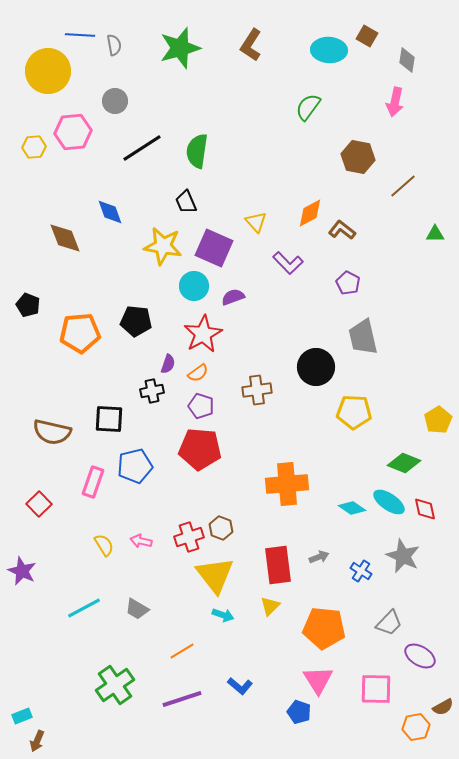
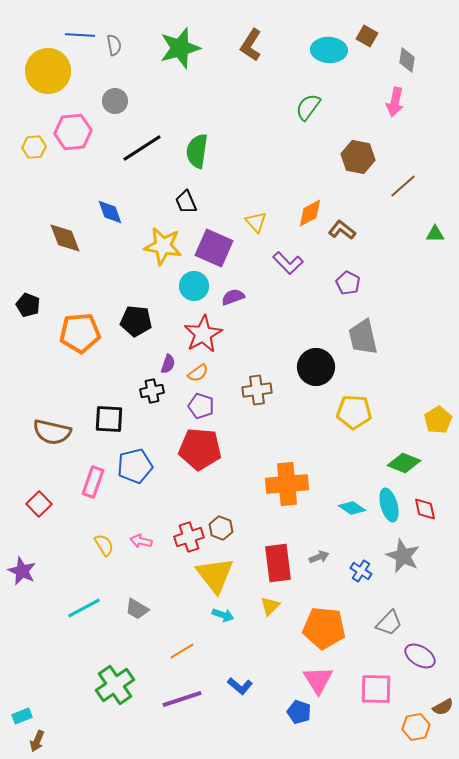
cyan ellipse at (389, 502): moved 3 px down; rotated 40 degrees clockwise
red rectangle at (278, 565): moved 2 px up
